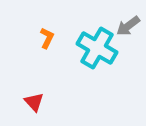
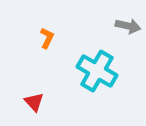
gray arrow: rotated 130 degrees counterclockwise
cyan cross: moved 23 px down
